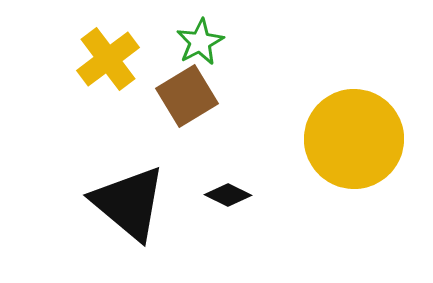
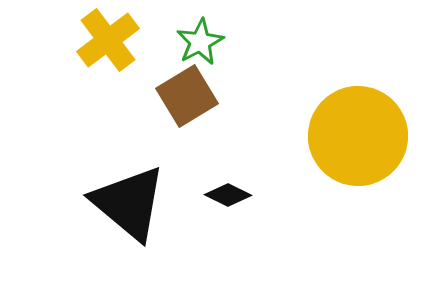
yellow cross: moved 19 px up
yellow circle: moved 4 px right, 3 px up
